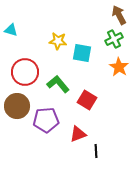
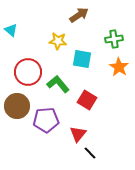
brown arrow: moved 40 px left; rotated 84 degrees clockwise
cyan triangle: rotated 24 degrees clockwise
green cross: rotated 18 degrees clockwise
cyan square: moved 6 px down
red circle: moved 3 px right
red triangle: rotated 30 degrees counterclockwise
black line: moved 6 px left, 2 px down; rotated 40 degrees counterclockwise
